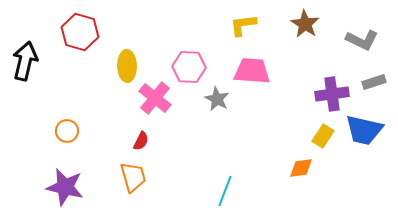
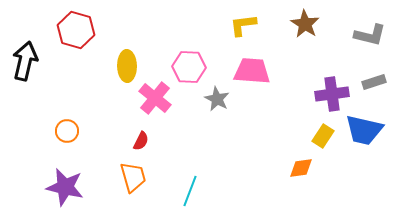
red hexagon: moved 4 px left, 2 px up
gray L-shape: moved 8 px right, 5 px up; rotated 12 degrees counterclockwise
cyan line: moved 35 px left
